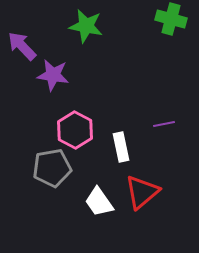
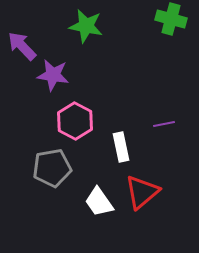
pink hexagon: moved 9 px up
